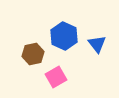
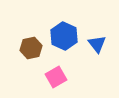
brown hexagon: moved 2 px left, 6 px up
